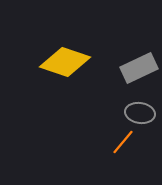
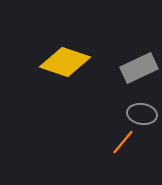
gray ellipse: moved 2 px right, 1 px down
